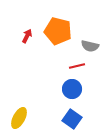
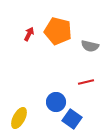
red arrow: moved 2 px right, 2 px up
red line: moved 9 px right, 16 px down
blue circle: moved 16 px left, 13 px down
